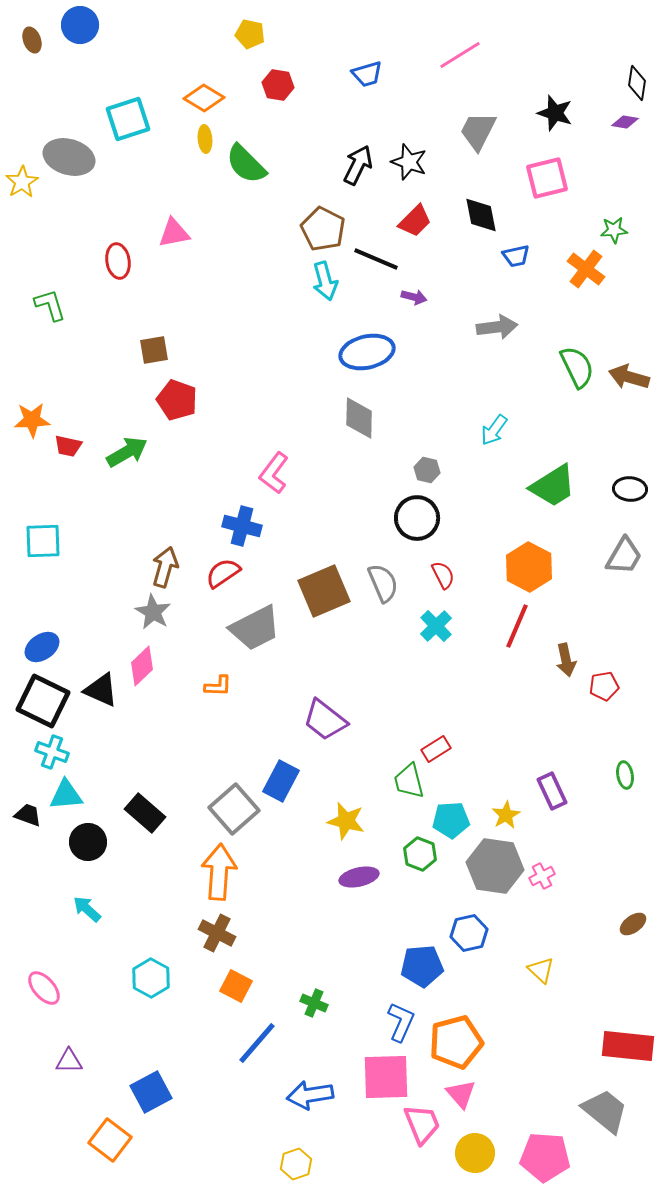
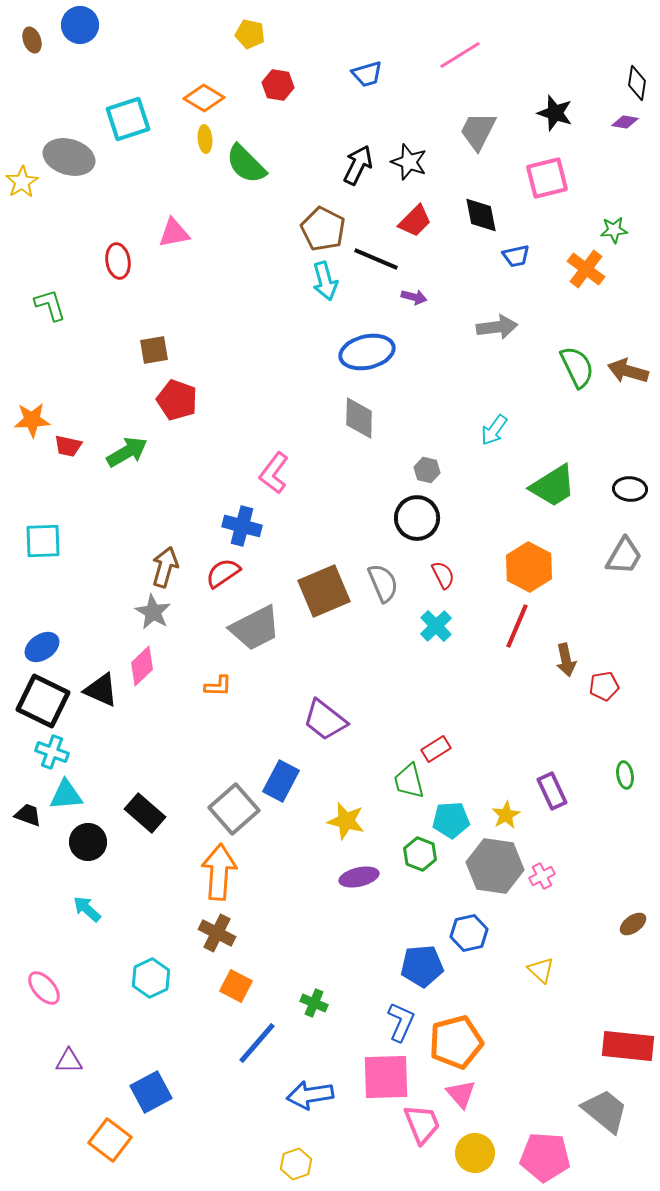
brown arrow at (629, 377): moved 1 px left, 6 px up
cyan hexagon at (151, 978): rotated 6 degrees clockwise
